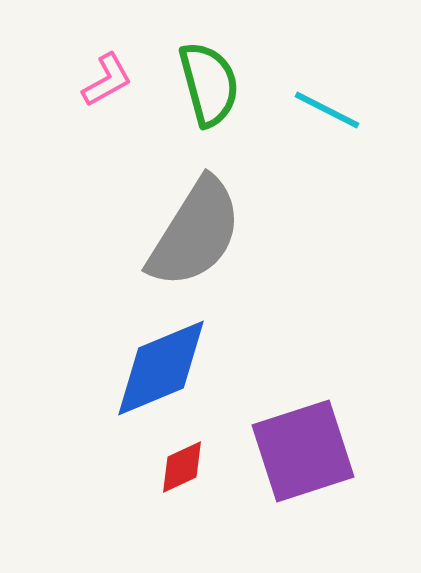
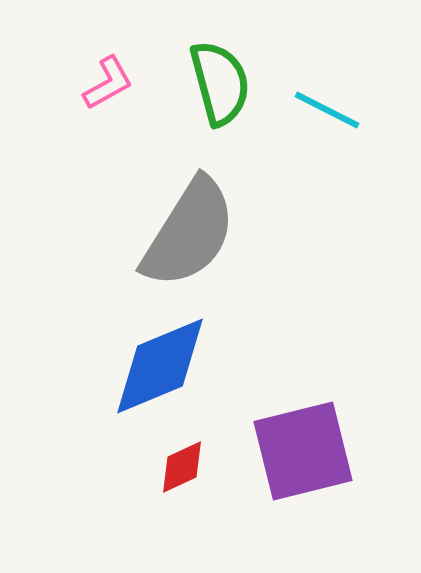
pink L-shape: moved 1 px right, 3 px down
green semicircle: moved 11 px right, 1 px up
gray semicircle: moved 6 px left
blue diamond: moved 1 px left, 2 px up
purple square: rotated 4 degrees clockwise
